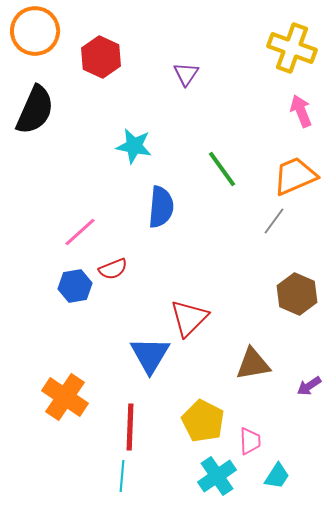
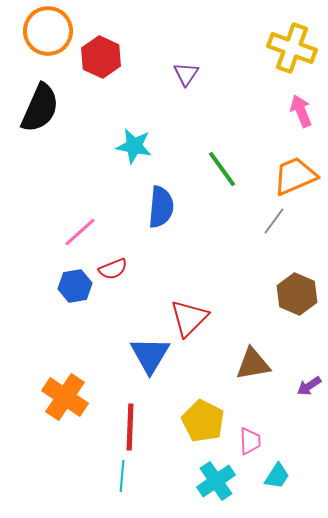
orange circle: moved 13 px right
black semicircle: moved 5 px right, 2 px up
cyan cross: moved 1 px left, 5 px down
